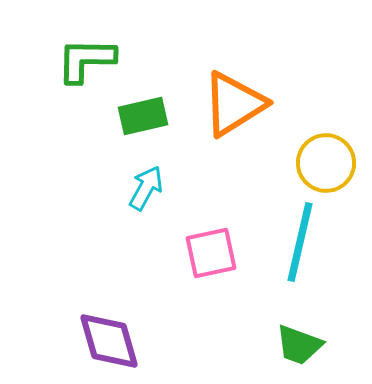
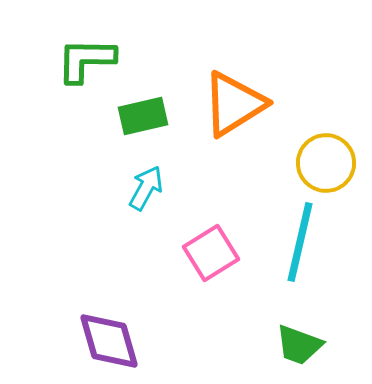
pink square: rotated 20 degrees counterclockwise
